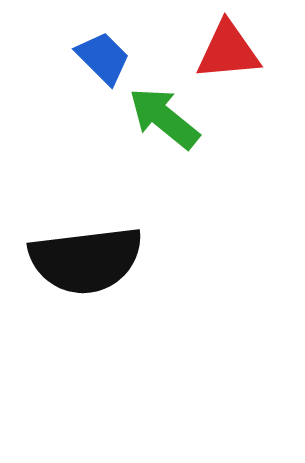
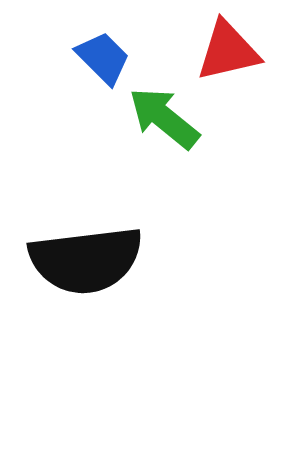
red triangle: rotated 8 degrees counterclockwise
